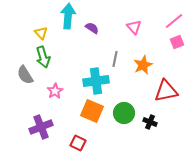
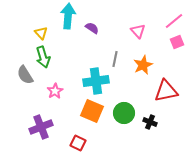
pink triangle: moved 4 px right, 4 px down
